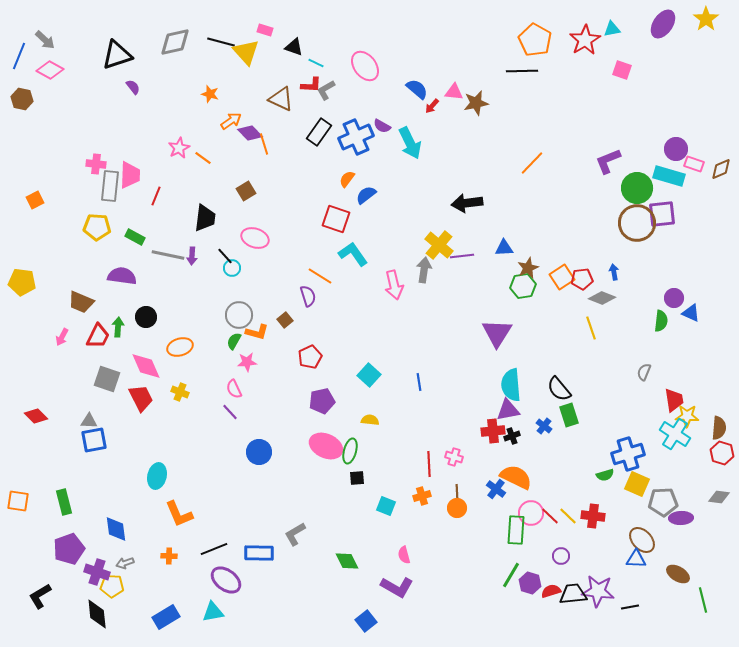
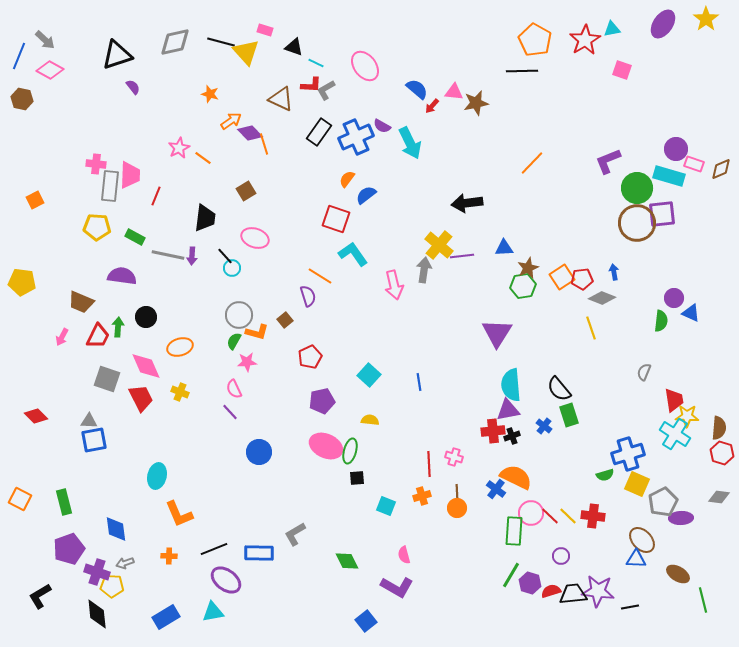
orange square at (18, 501): moved 2 px right, 2 px up; rotated 20 degrees clockwise
gray pentagon at (663, 502): rotated 24 degrees counterclockwise
green rectangle at (516, 530): moved 2 px left, 1 px down
